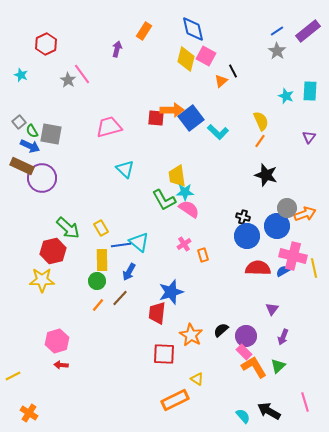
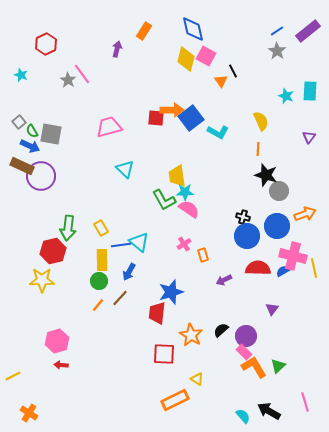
orange triangle at (221, 81): rotated 24 degrees counterclockwise
cyan L-shape at (218, 132): rotated 15 degrees counterclockwise
orange line at (260, 141): moved 2 px left, 8 px down; rotated 32 degrees counterclockwise
purple circle at (42, 178): moved 1 px left, 2 px up
gray circle at (287, 208): moved 8 px left, 17 px up
green arrow at (68, 228): rotated 55 degrees clockwise
green circle at (97, 281): moved 2 px right
purple arrow at (283, 337): moved 59 px left, 57 px up; rotated 42 degrees clockwise
